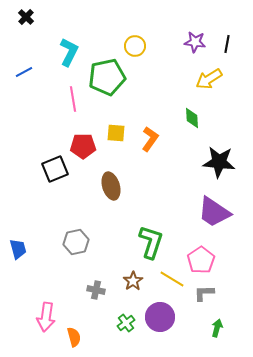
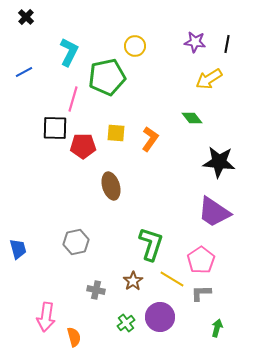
pink line: rotated 25 degrees clockwise
green diamond: rotated 35 degrees counterclockwise
black square: moved 41 px up; rotated 24 degrees clockwise
green L-shape: moved 2 px down
gray L-shape: moved 3 px left
